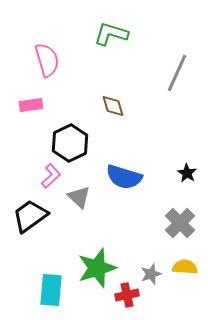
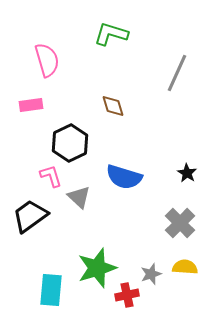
pink L-shape: rotated 65 degrees counterclockwise
